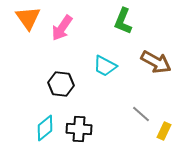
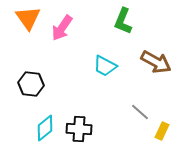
black hexagon: moved 30 px left
gray line: moved 1 px left, 2 px up
yellow rectangle: moved 2 px left
